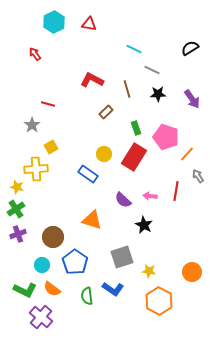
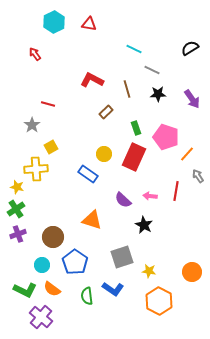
red rectangle at (134, 157): rotated 8 degrees counterclockwise
